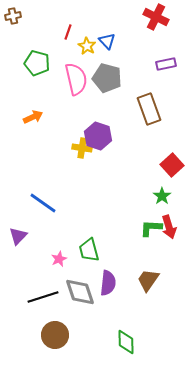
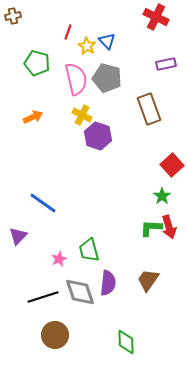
yellow cross: moved 33 px up; rotated 18 degrees clockwise
